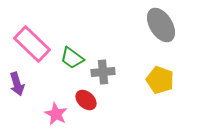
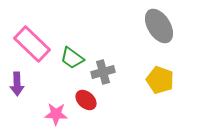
gray ellipse: moved 2 px left, 1 px down
gray cross: rotated 10 degrees counterclockwise
purple arrow: rotated 15 degrees clockwise
pink star: rotated 25 degrees counterclockwise
